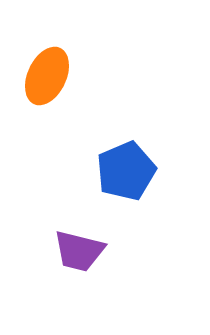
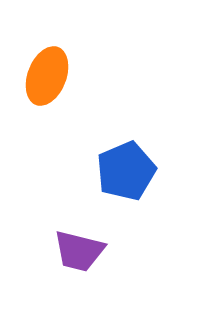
orange ellipse: rotated 4 degrees counterclockwise
